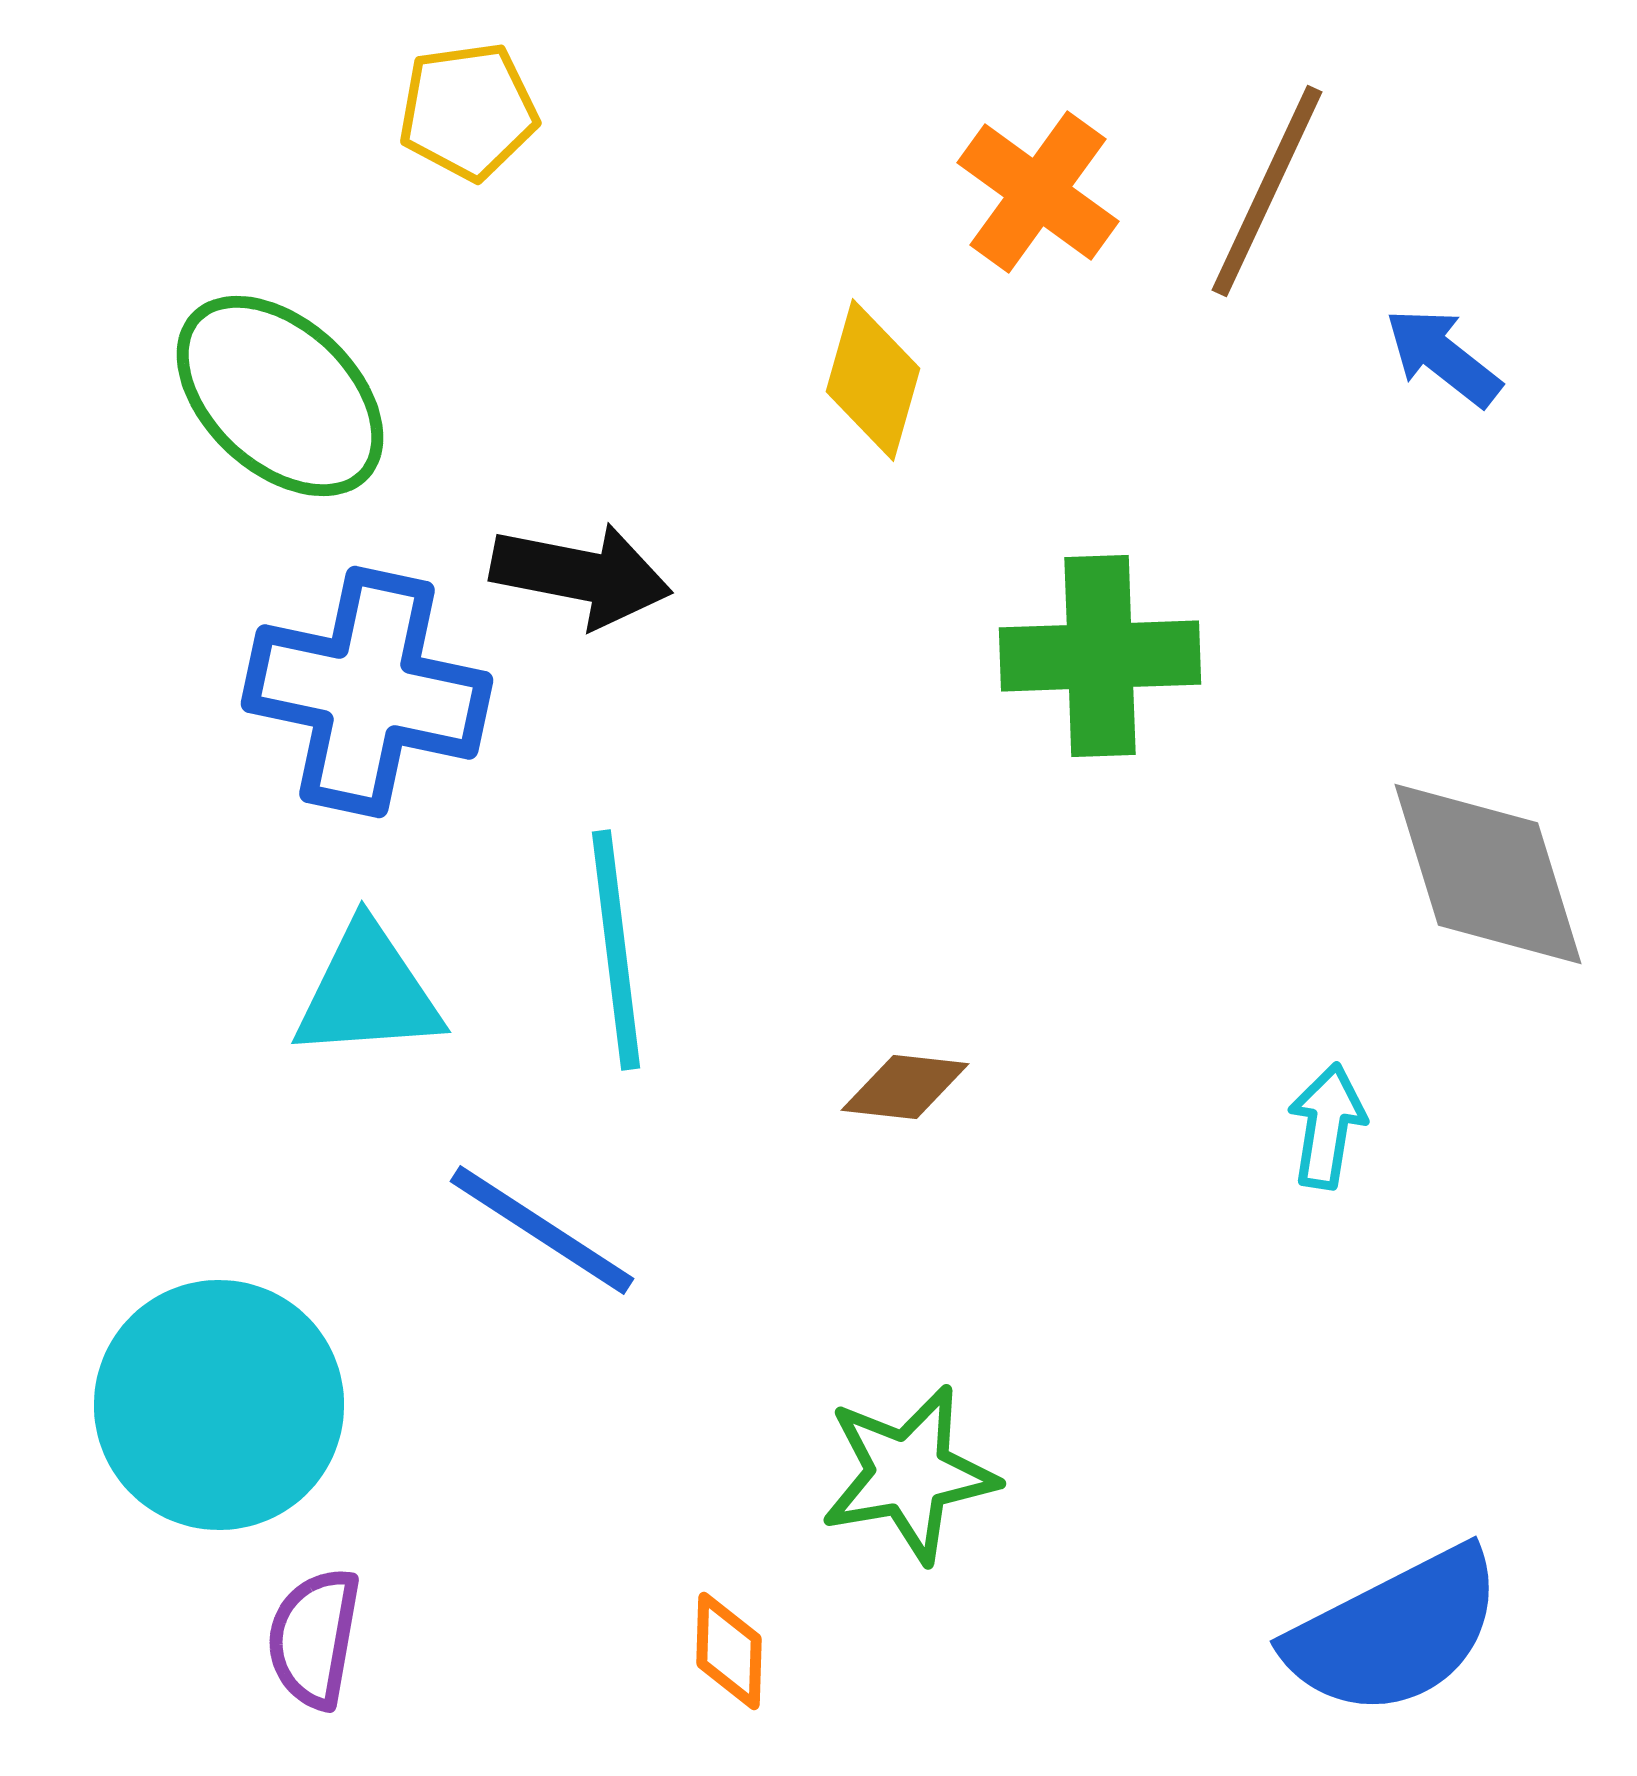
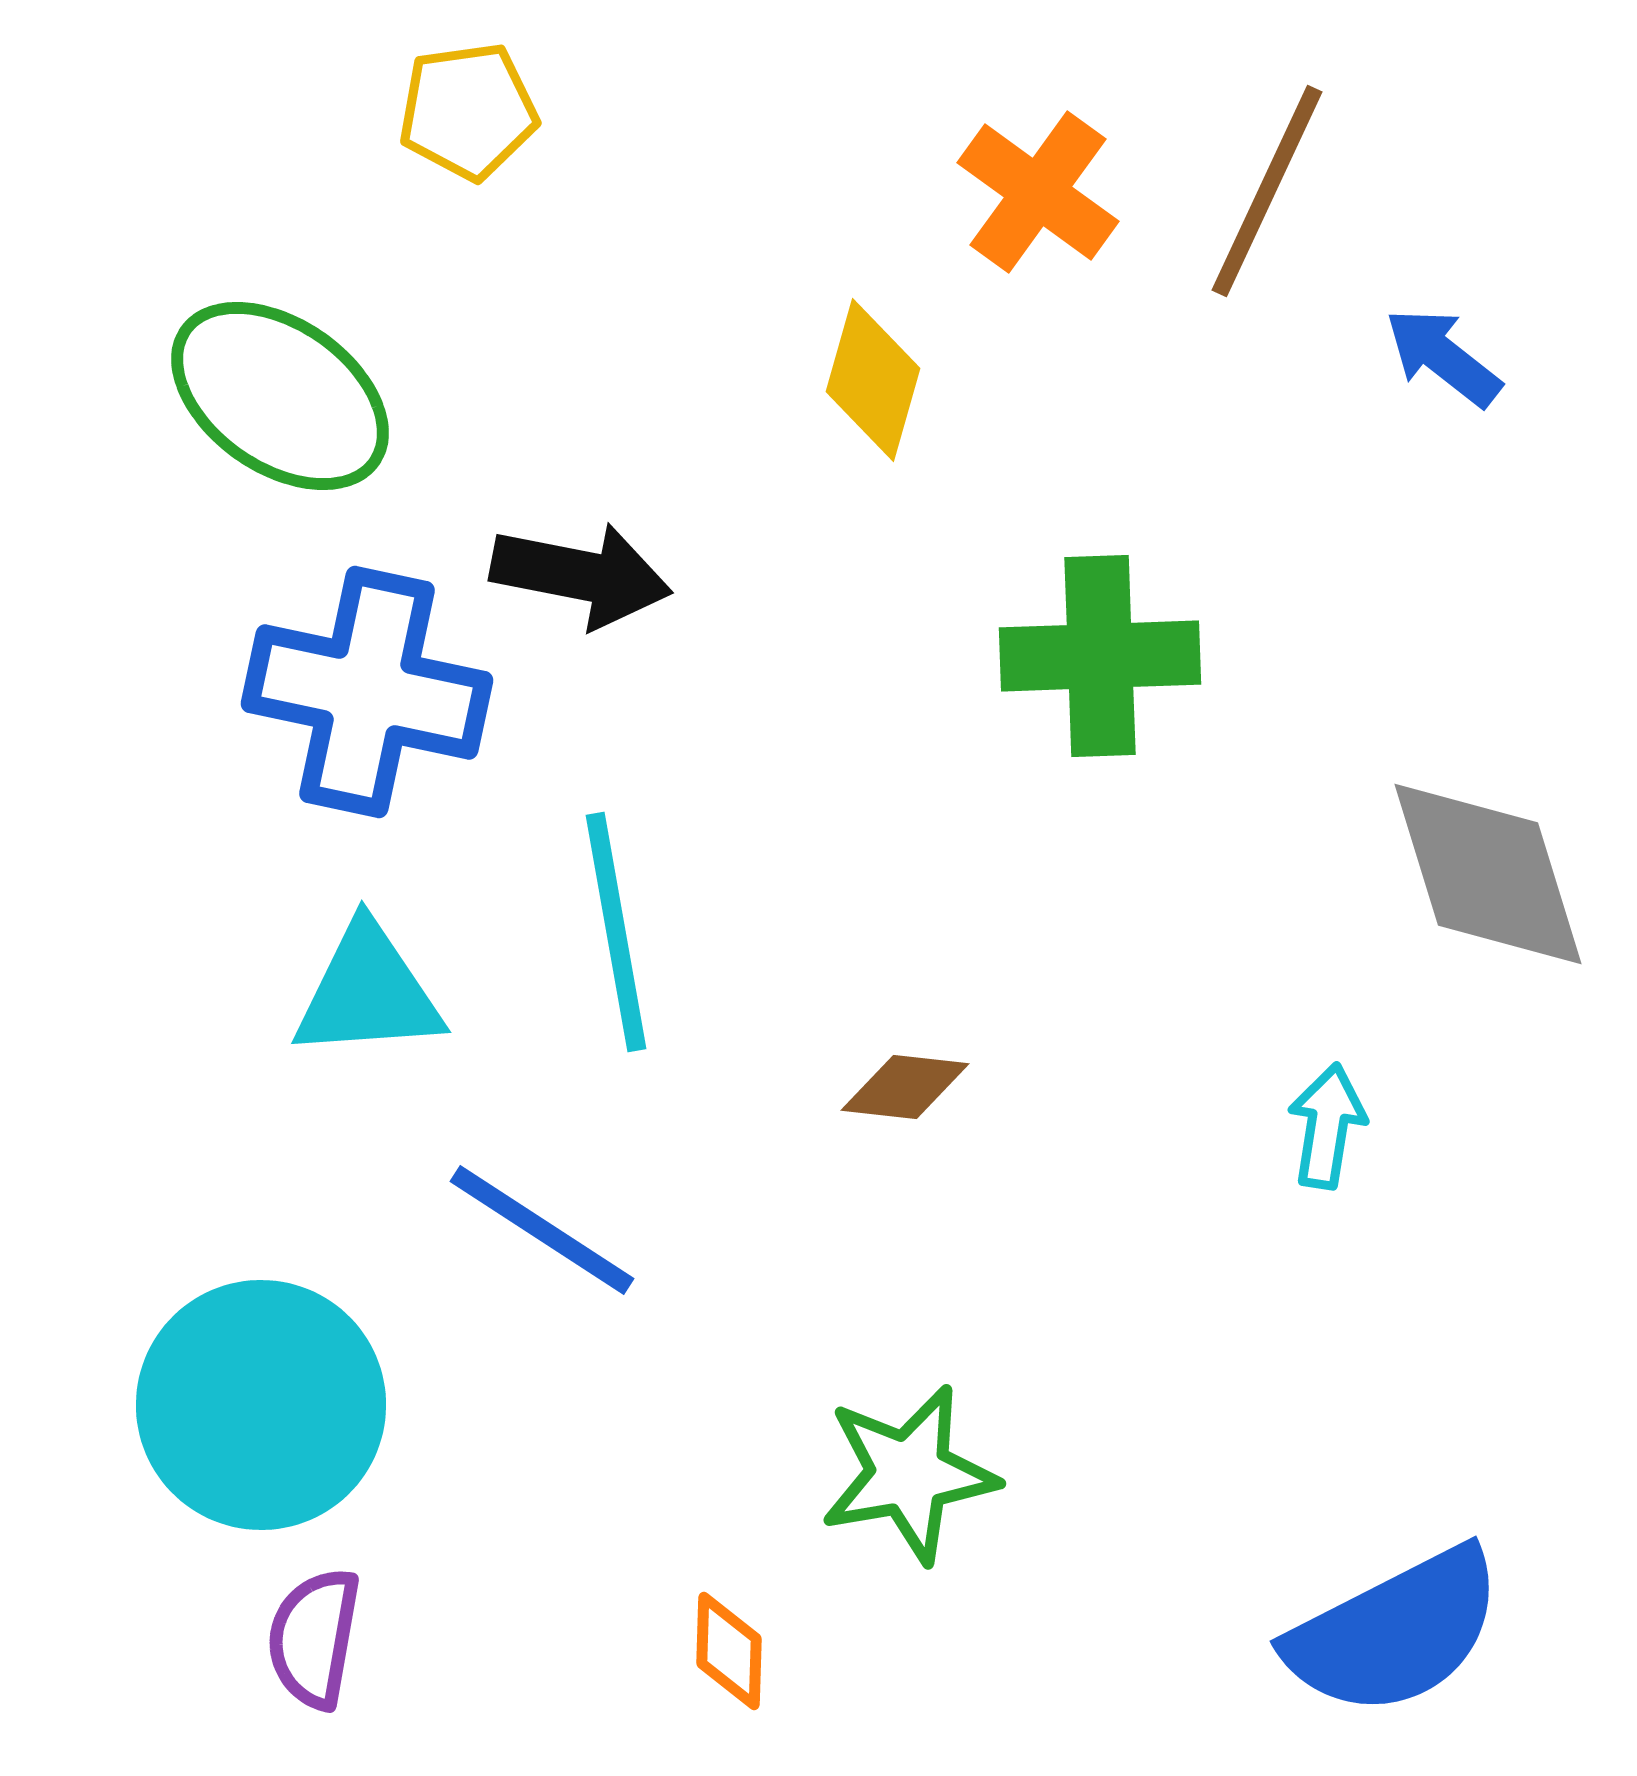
green ellipse: rotated 8 degrees counterclockwise
cyan line: moved 18 px up; rotated 3 degrees counterclockwise
cyan circle: moved 42 px right
